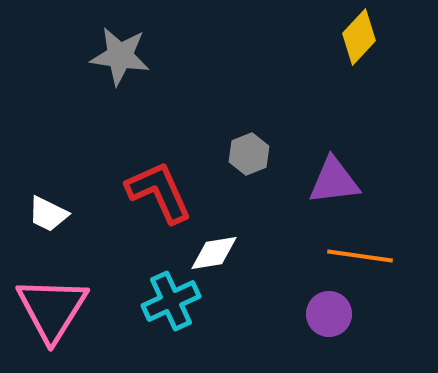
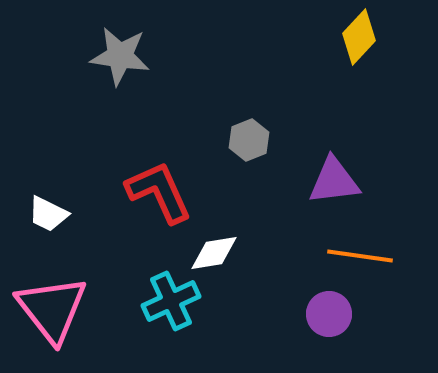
gray hexagon: moved 14 px up
pink triangle: rotated 10 degrees counterclockwise
